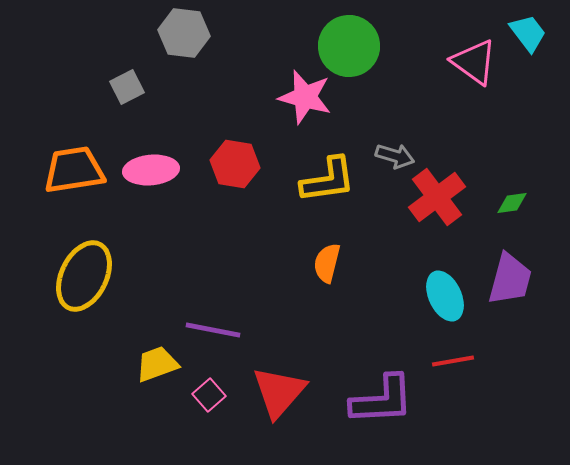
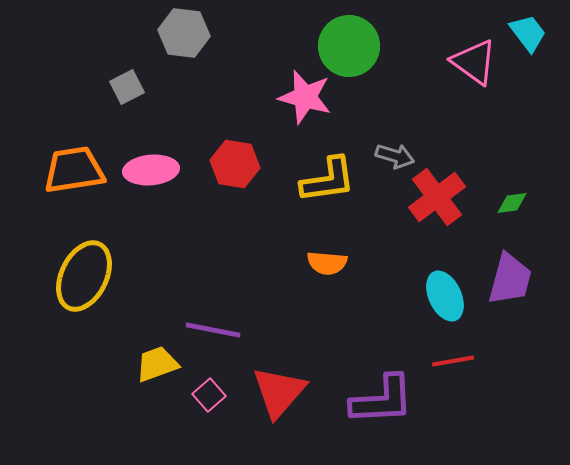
orange semicircle: rotated 99 degrees counterclockwise
